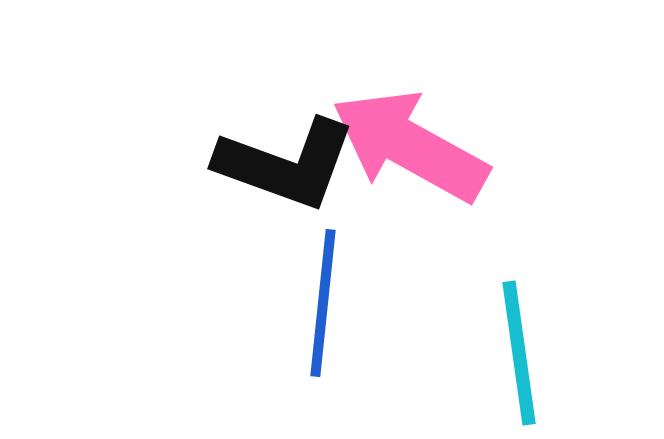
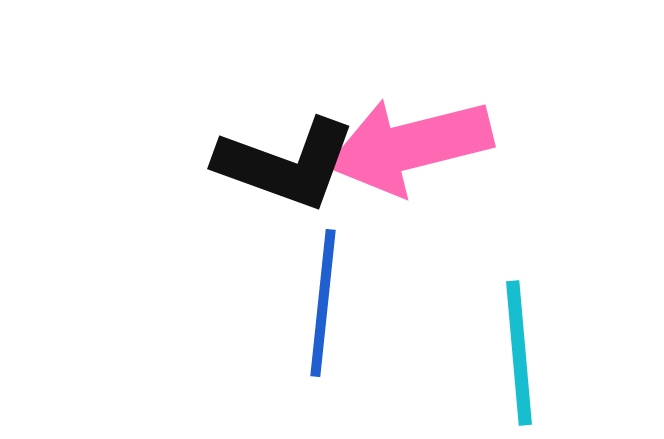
pink arrow: rotated 43 degrees counterclockwise
cyan line: rotated 3 degrees clockwise
